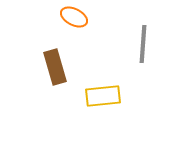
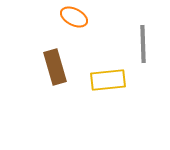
gray line: rotated 6 degrees counterclockwise
yellow rectangle: moved 5 px right, 16 px up
